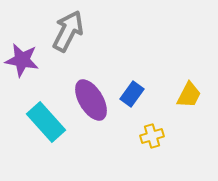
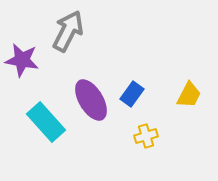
yellow cross: moved 6 px left
